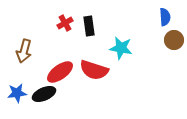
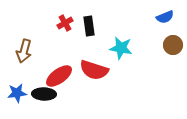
blue semicircle: rotated 72 degrees clockwise
brown circle: moved 1 px left, 5 px down
red ellipse: moved 1 px left, 4 px down
black ellipse: rotated 25 degrees clockwise
